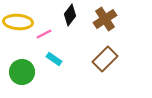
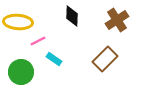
black diamond: moved 2 px right, 1 px down; rotated 35 degrees counterclockwise
brown cross: moved 12 px right, 1 px down
pink line: moved 6 px left, 7 px down
green circle: moved 1 px left
